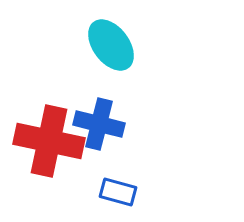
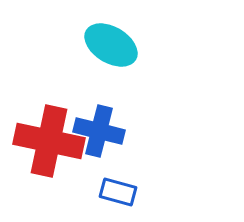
cyan ellipse: rotated 22 degrees counterclockwise
blue cross: moved 7 px down
